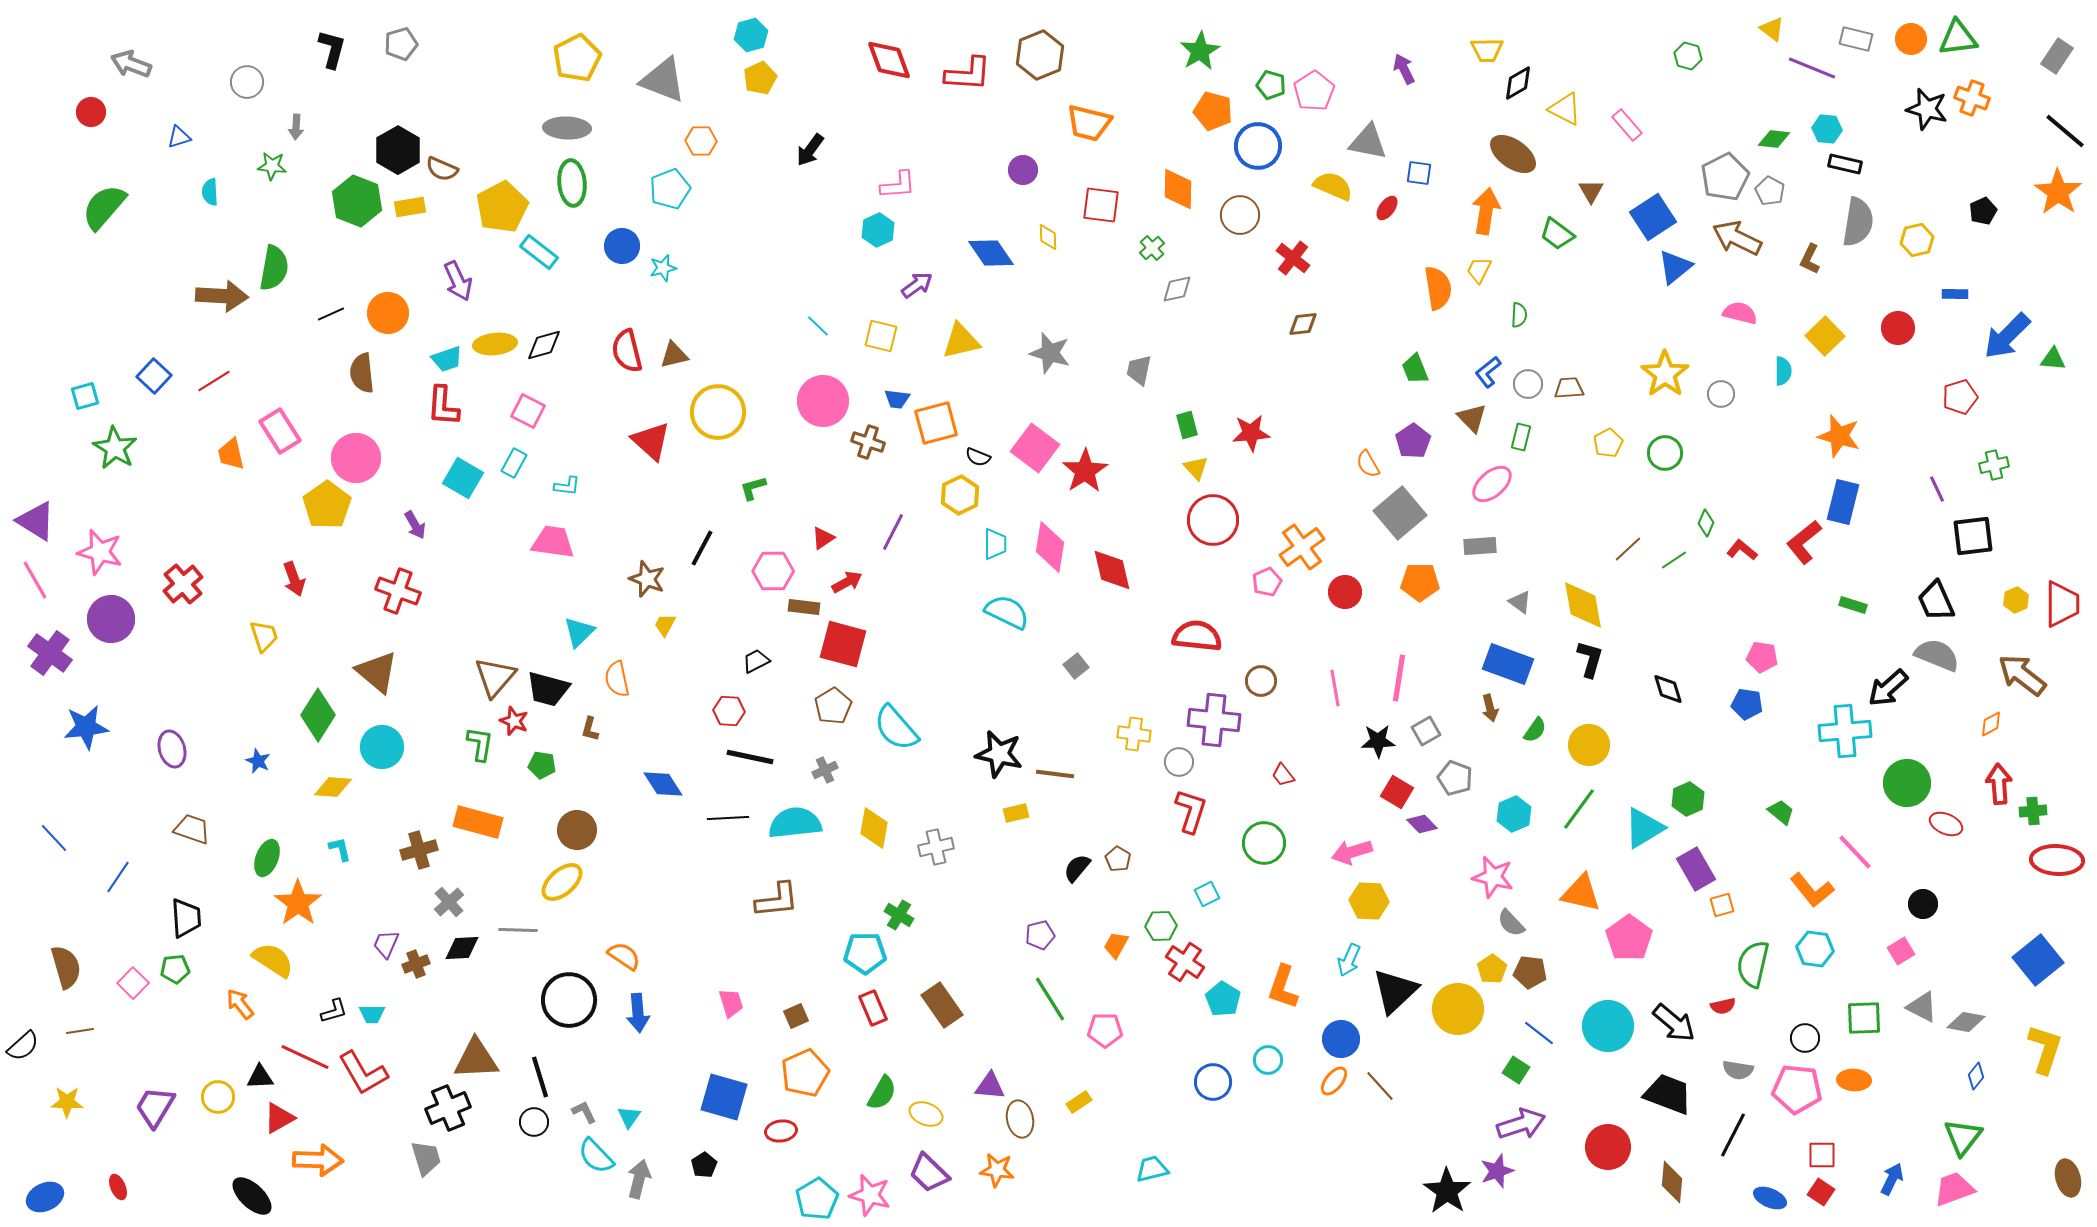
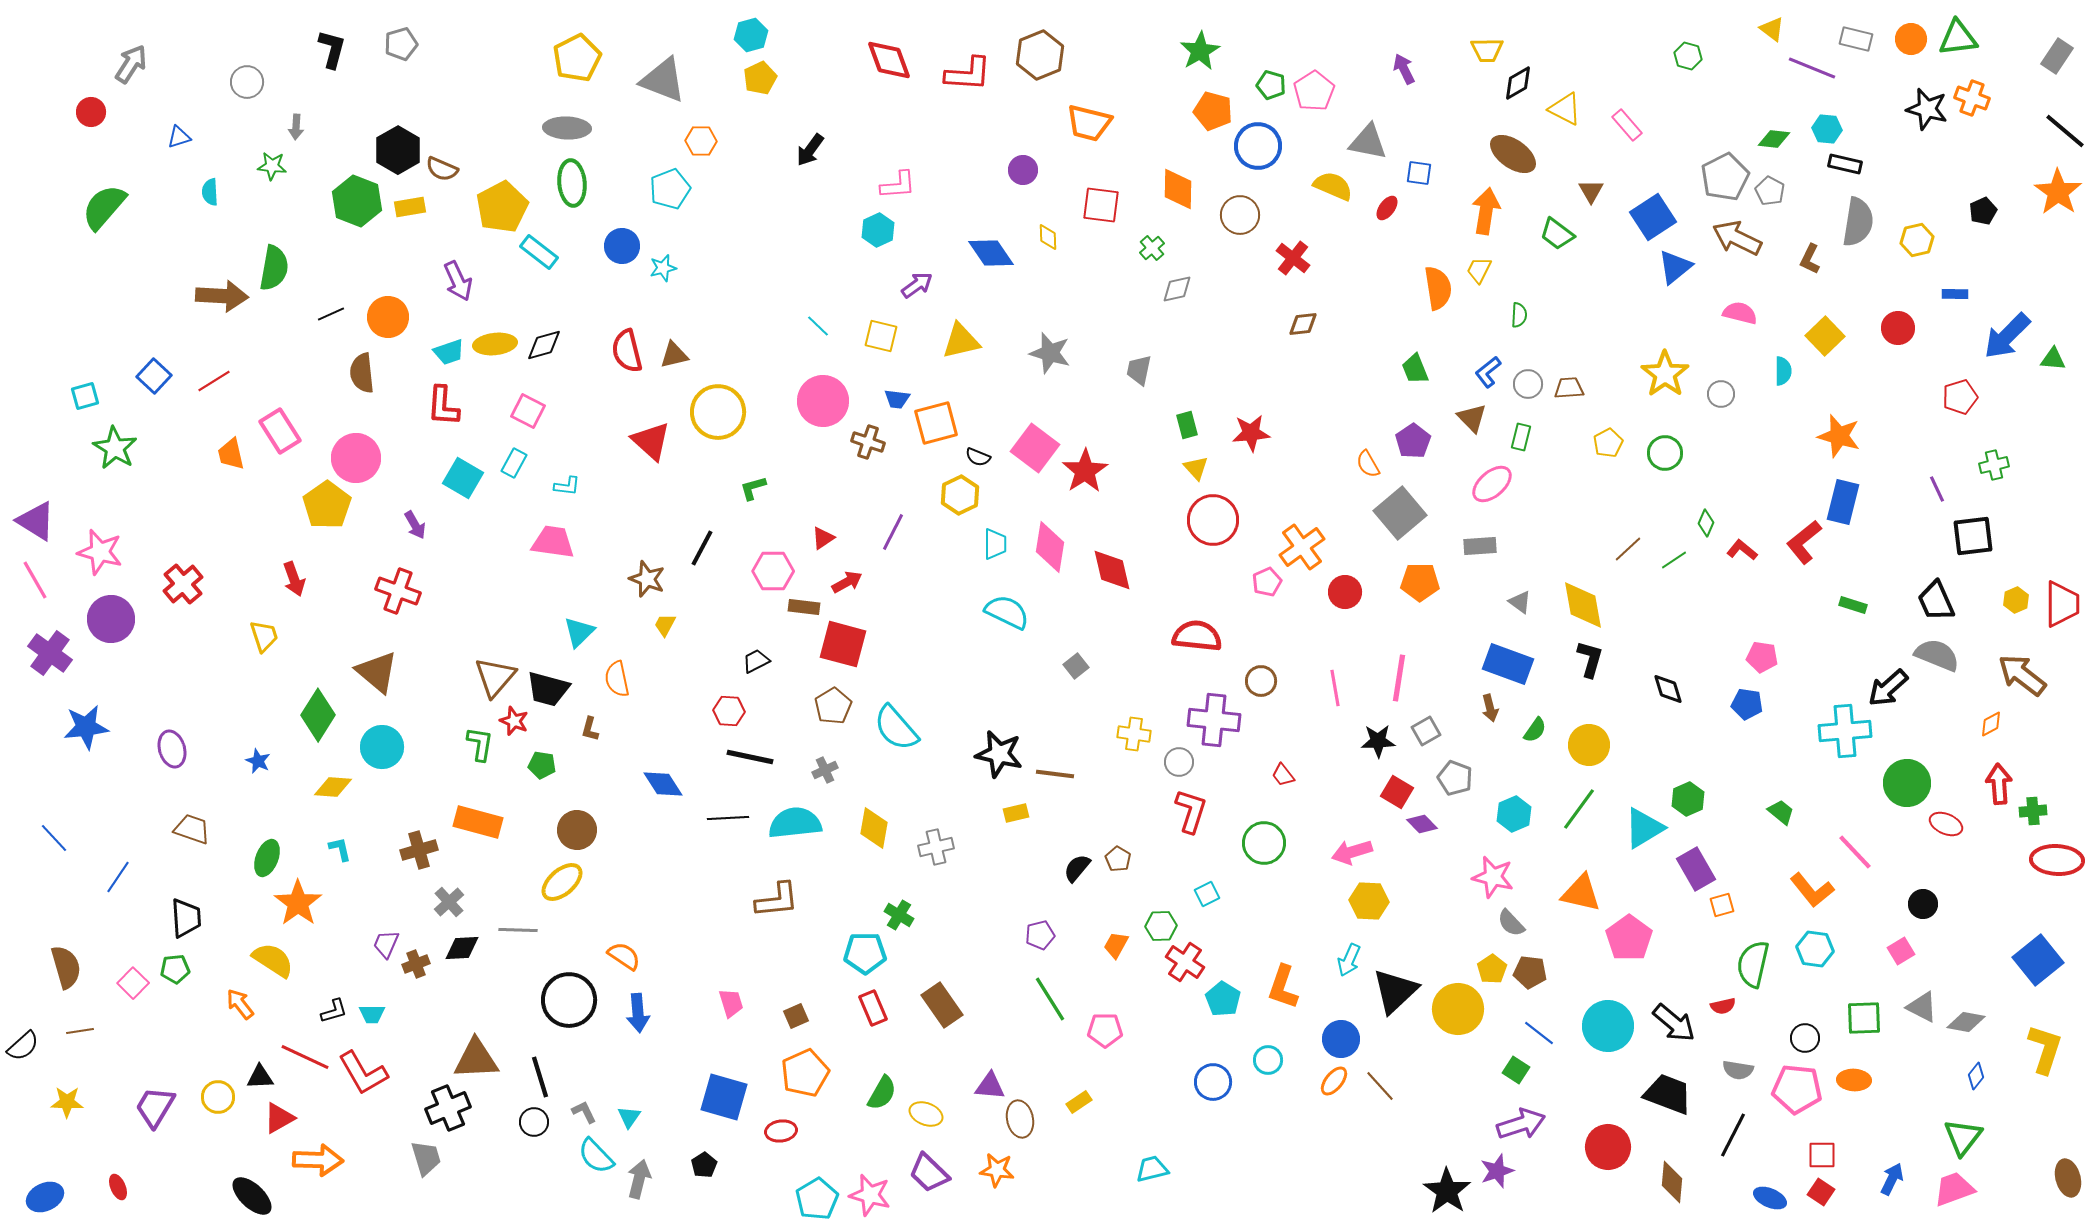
gray arrow at (131, 64): rotated 102 degrees clockwise
orange circle at (388, 313): moved 4 px down
cyan trapezoid at (447, 359): moved 2 px right, 7 px up
